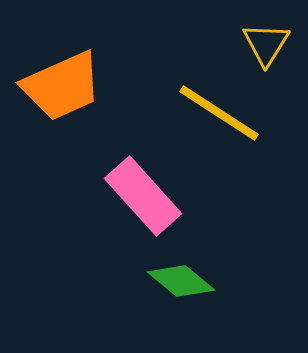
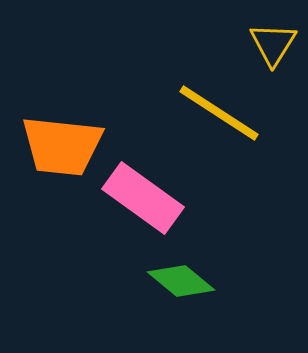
yellow triangle: moved 7 px right
orange trapezoid: moved 60 px down; rotated 30 degrees clockwise
pink rectangle: moved 2 px down; rotated 12 degrees counterclockwise
